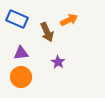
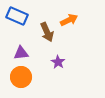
blue rectangle: moved 3 px up
